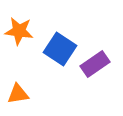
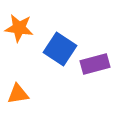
orange star: moved 3 px up
purple rectangle: rotated 20 degrees clockwise
